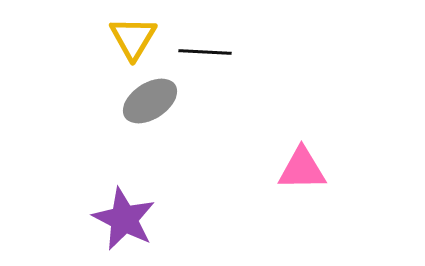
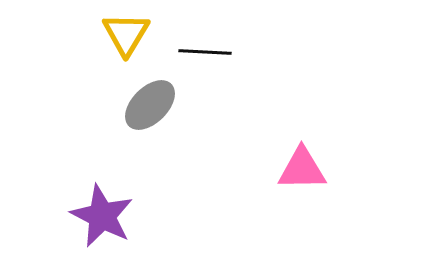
yellow triangle: moved 7 px left, 4 px up
gray ellipse: moved 4 px down; rotated 12 degrees counterclockwise
purple star: moved 22 px left, 3 px up
